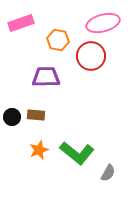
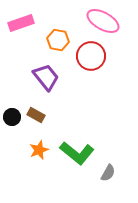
pink ellipse: moved 2 px up; rotated 44 degrees clockwise
purple trapezoid: rotated 52 degrees clockwise
brown rectangle: rotated 24 degrees clockwise
